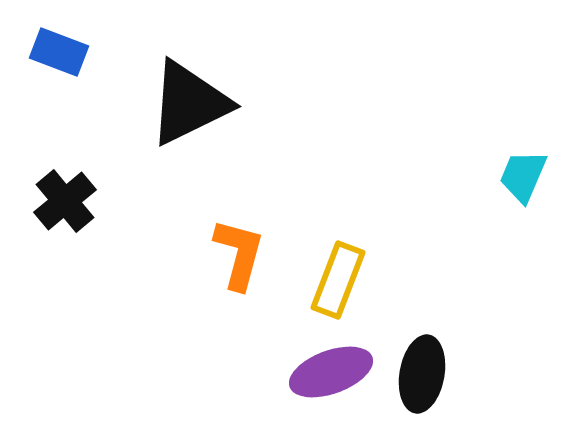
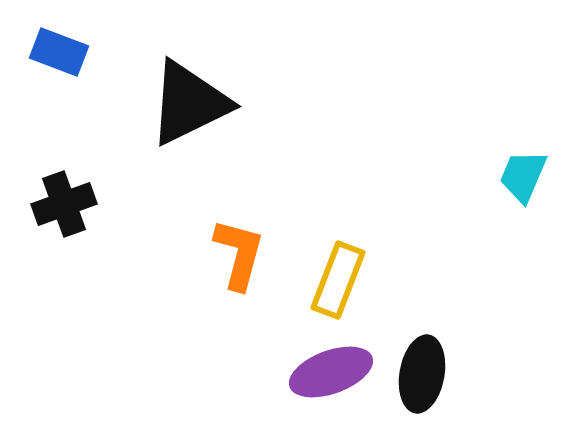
black cross: moved 1 px left, 3 px down; rotated 20 degrees clockwise
